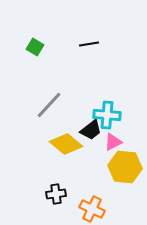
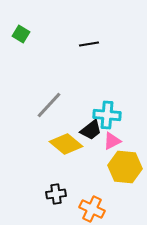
green square: moved 14 px left, 13 px up
pink triangle: moved 1 px left, 1 px up
